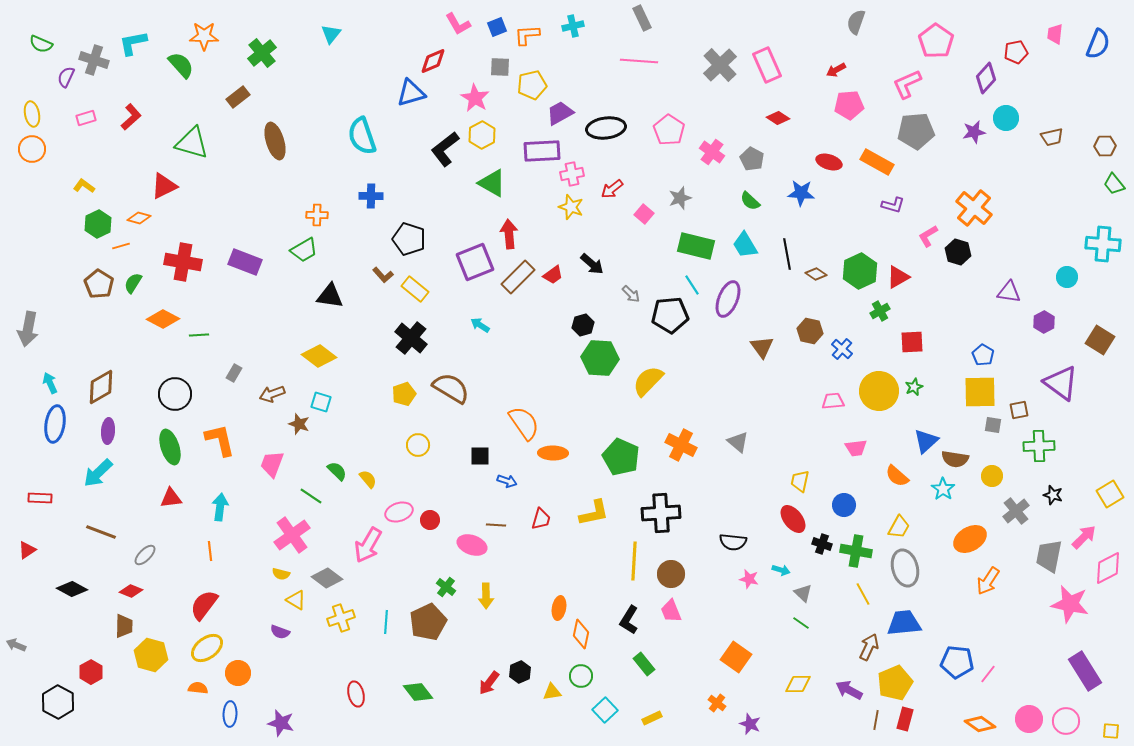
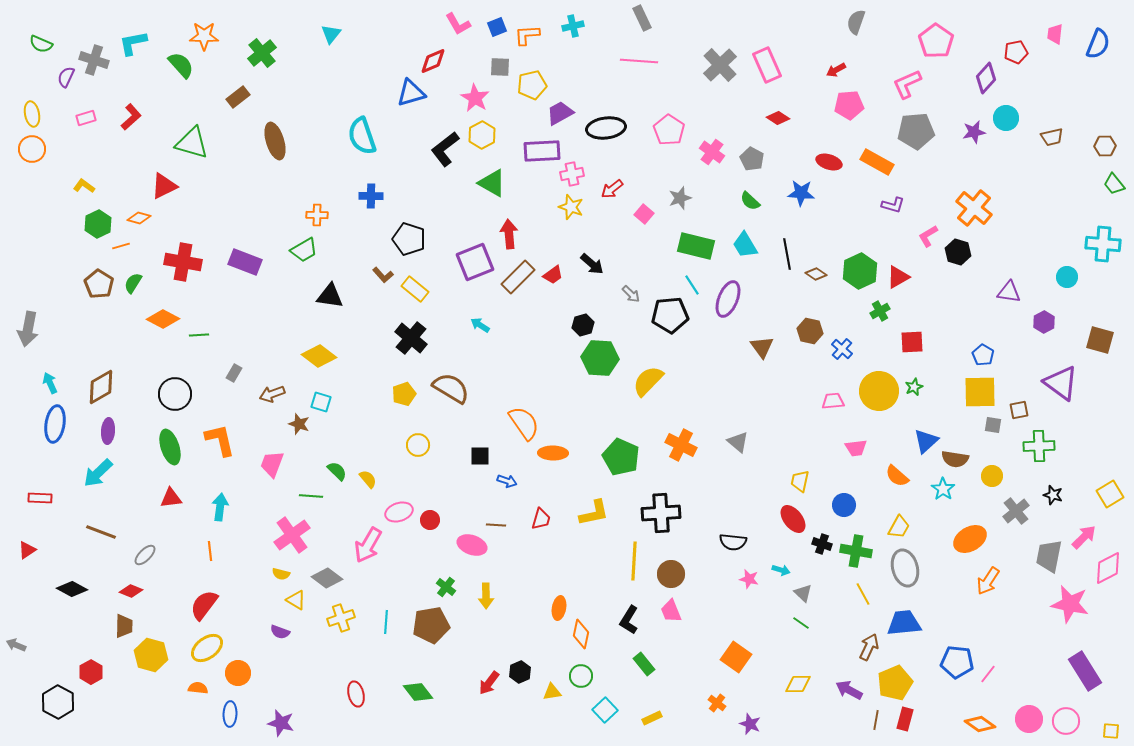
brown square at (1100, 340): rotated 16 degrees counterclockwise
green line at (311, 496): rotated 30 degrees counterclockwise
brown pentagon at (428, 622): moved 3 px right, 3 px down; rotated 15 degrees clockwise
